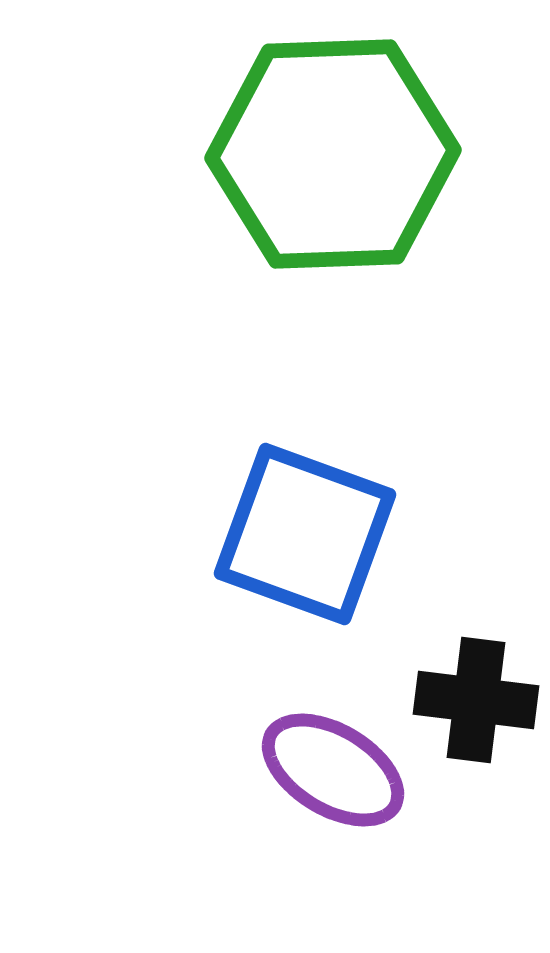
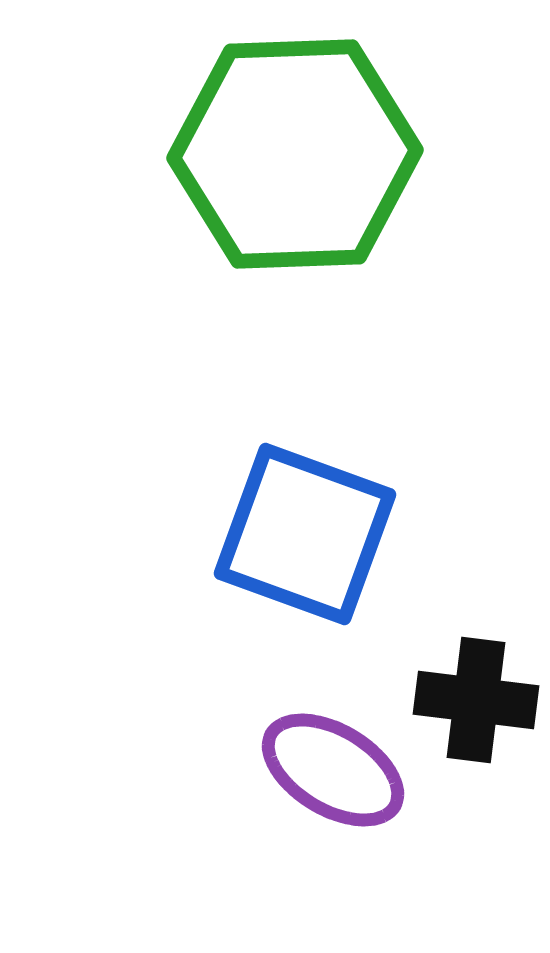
green hexagon: moved 38 px left
